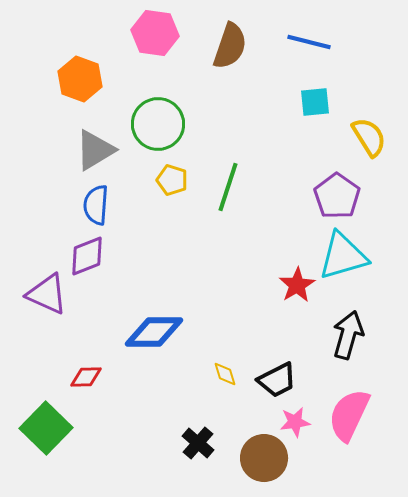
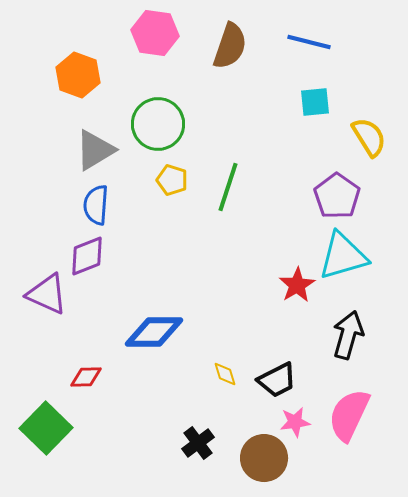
orange hexagon: moved 2 px left, 4 px up
black cross: rotated 12 degrees clockwise
